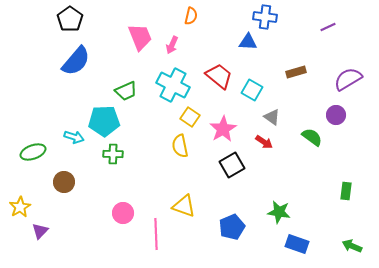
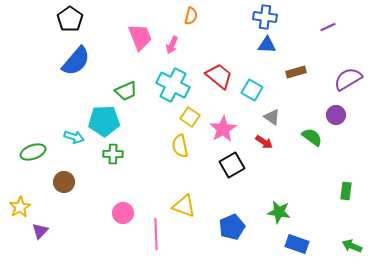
blue triangle: moved 19 px right, 3 px down
